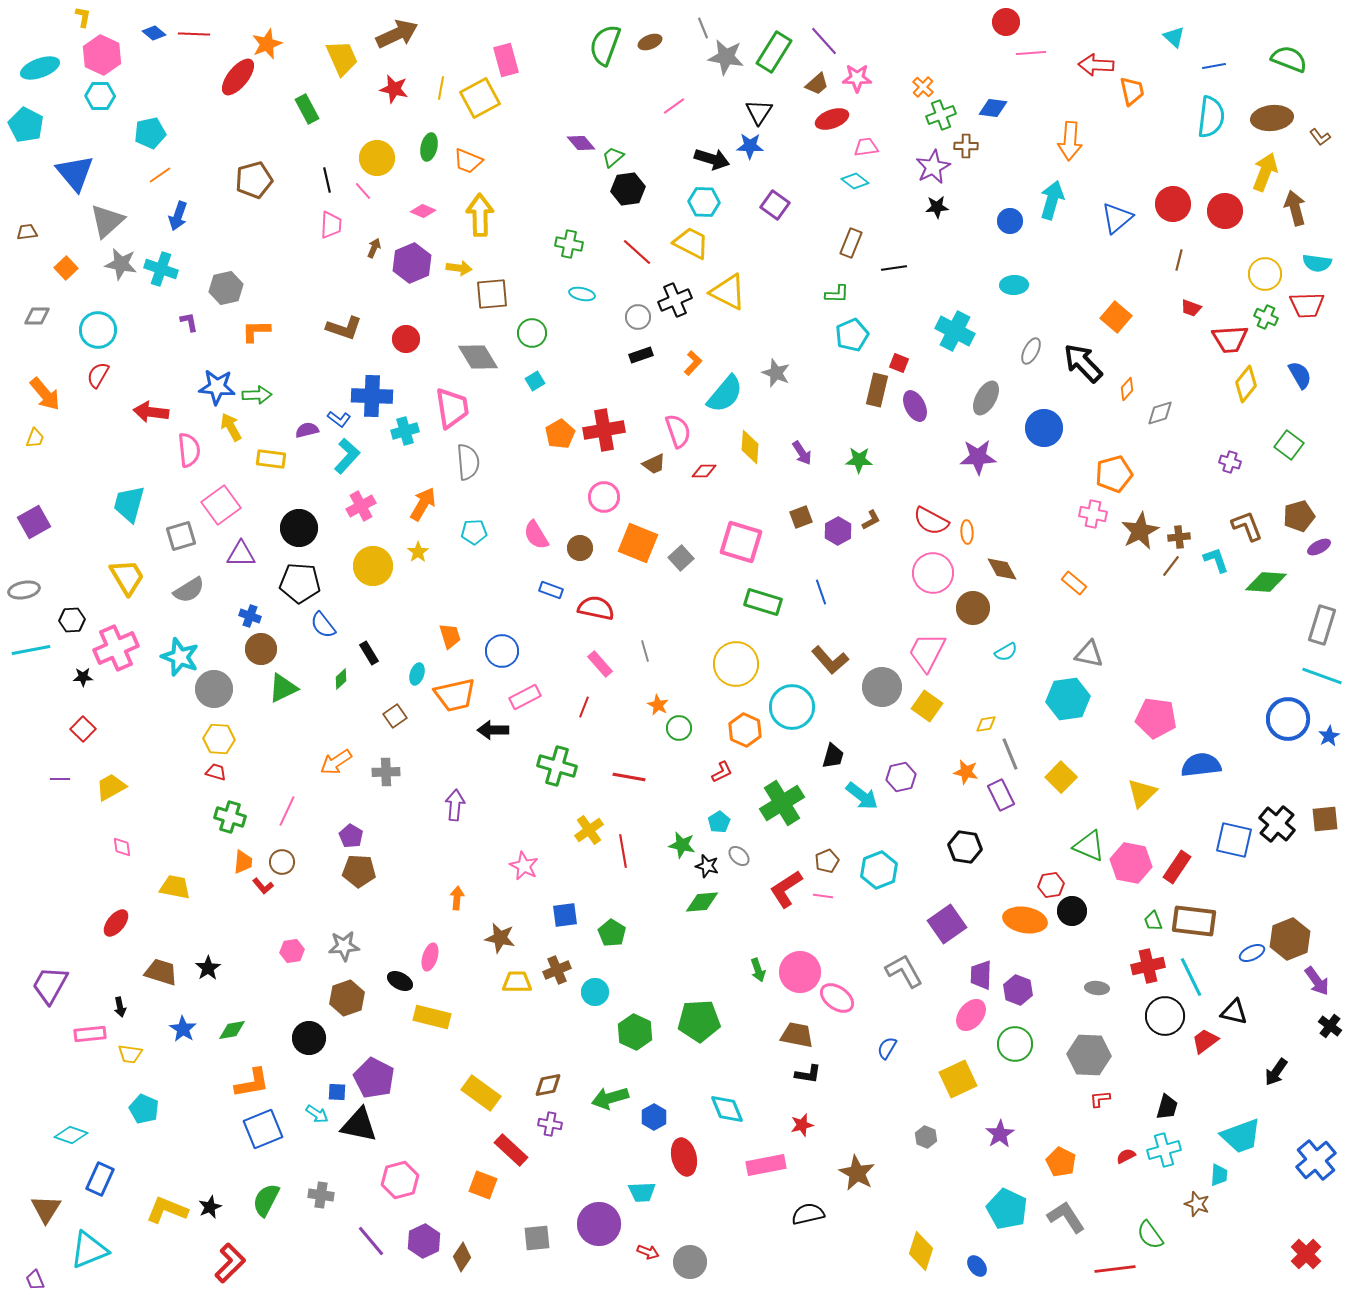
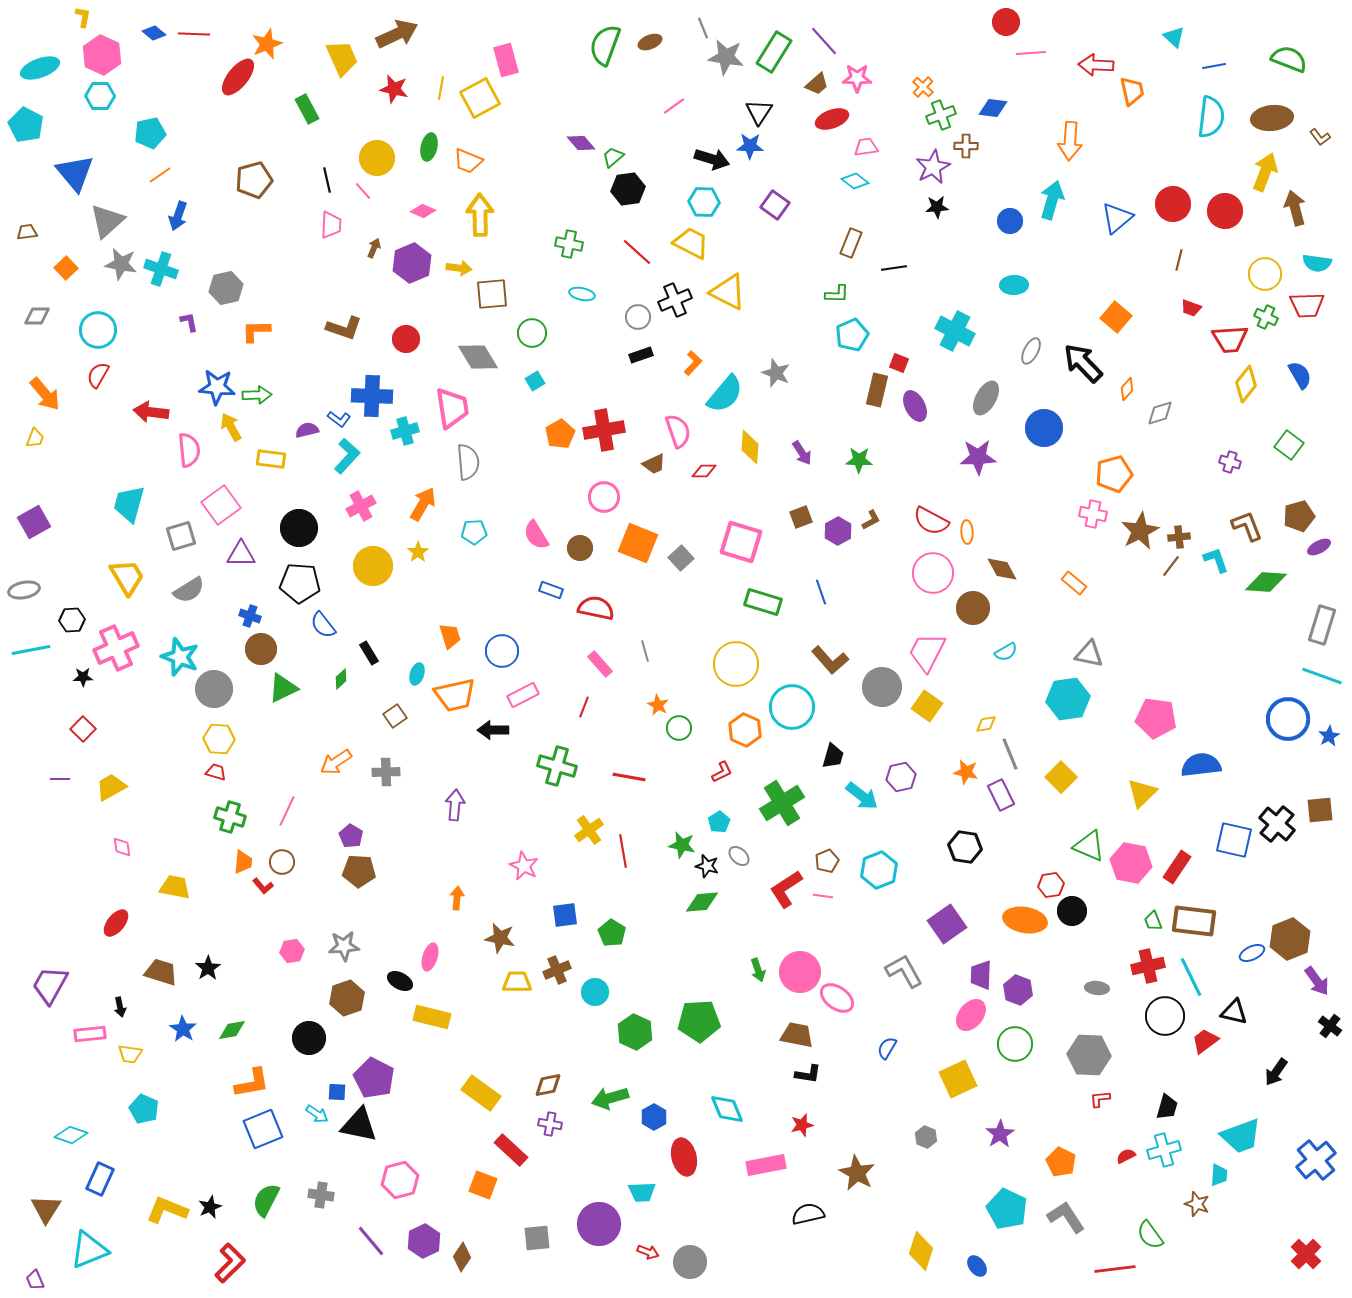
pink rectangle at (525, 697): moved 2 px left, 2 px up
brown square at (1325, 819): moved 5 px left, 9 px up
